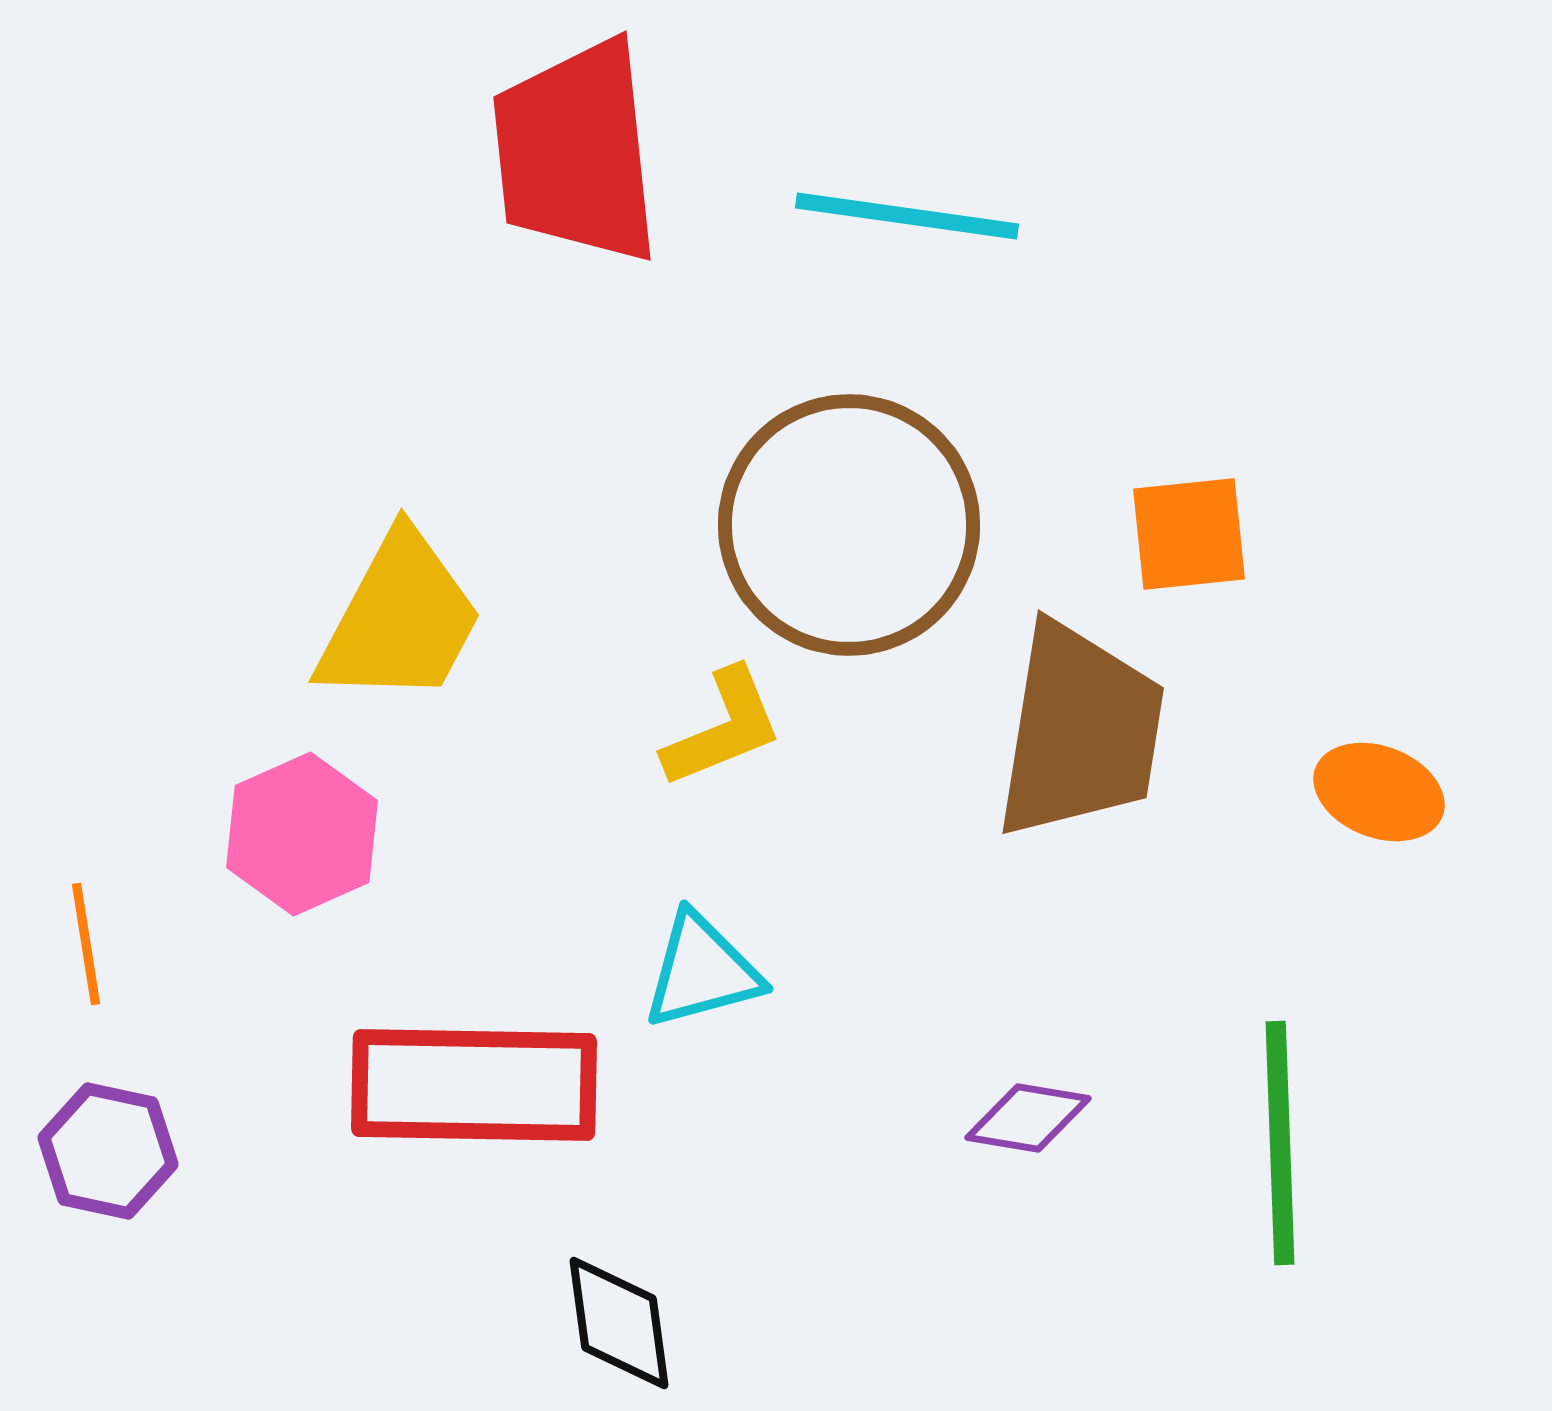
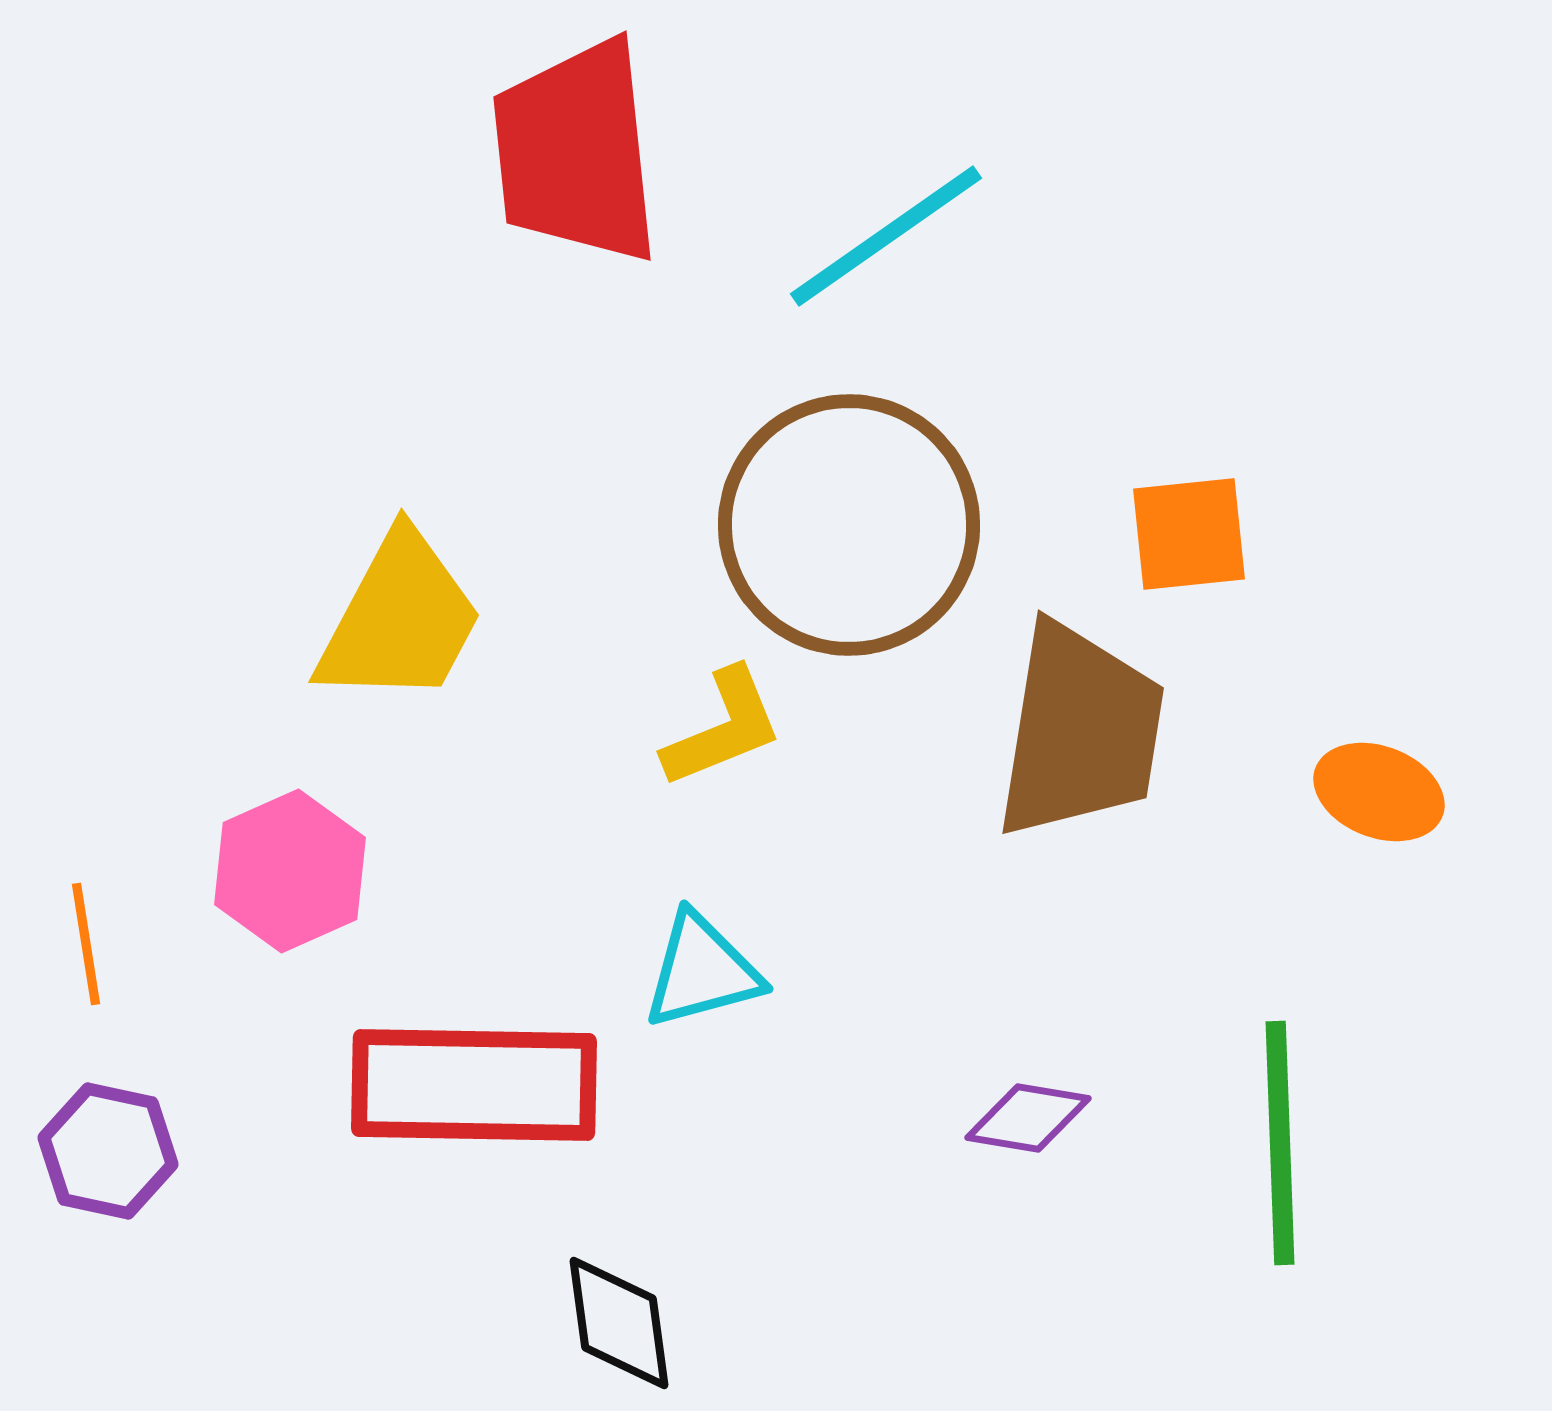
cyan line: moved 21 px left, 20 px down; rotated 43 degrees counterclockwise
pink hexagon: moved 12 px left, 37 px down
